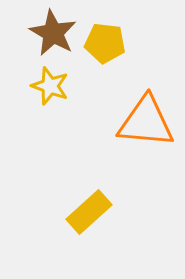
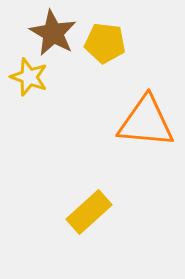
yellow star: moved 21 px left, 9 px up
